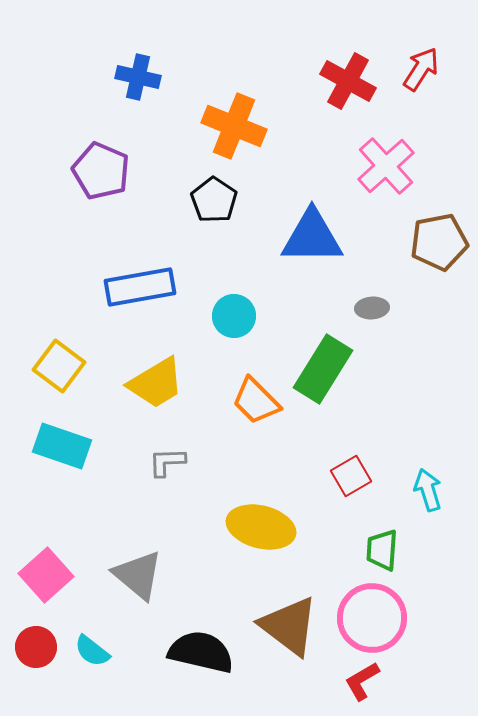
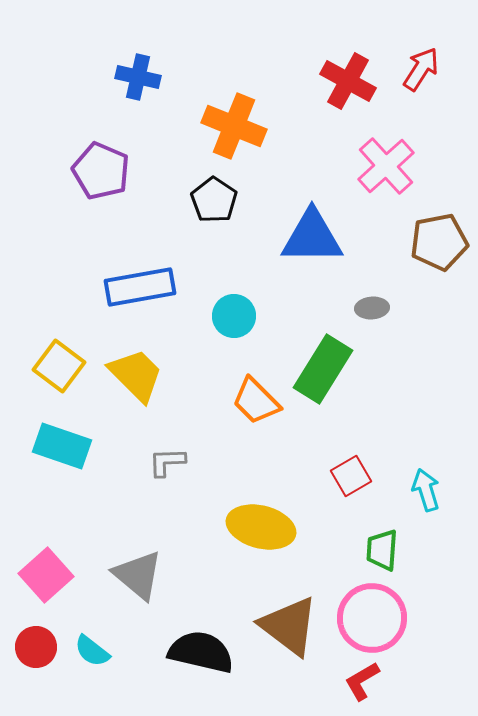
yellow trapezoid: moved 20 px left, 8 px up; rotated 104 degrees counterclockwise
cyan arrow: moved 2 px left
